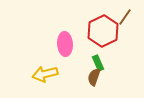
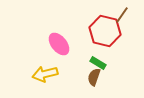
brown line: moved 3 px left, 2 px up
red hexagon: moved 2 px right; rotated 20 degrees counterclockwise
pink ellipse: moved 6 px left; rotated 35 degrees counterclockwise
green rectangle: rotated 35 degrees counterclockwise
